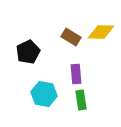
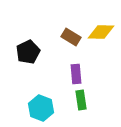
cyan hexagon: moved 3 px left, 14 px down; rotated 10 degrees clockwise
